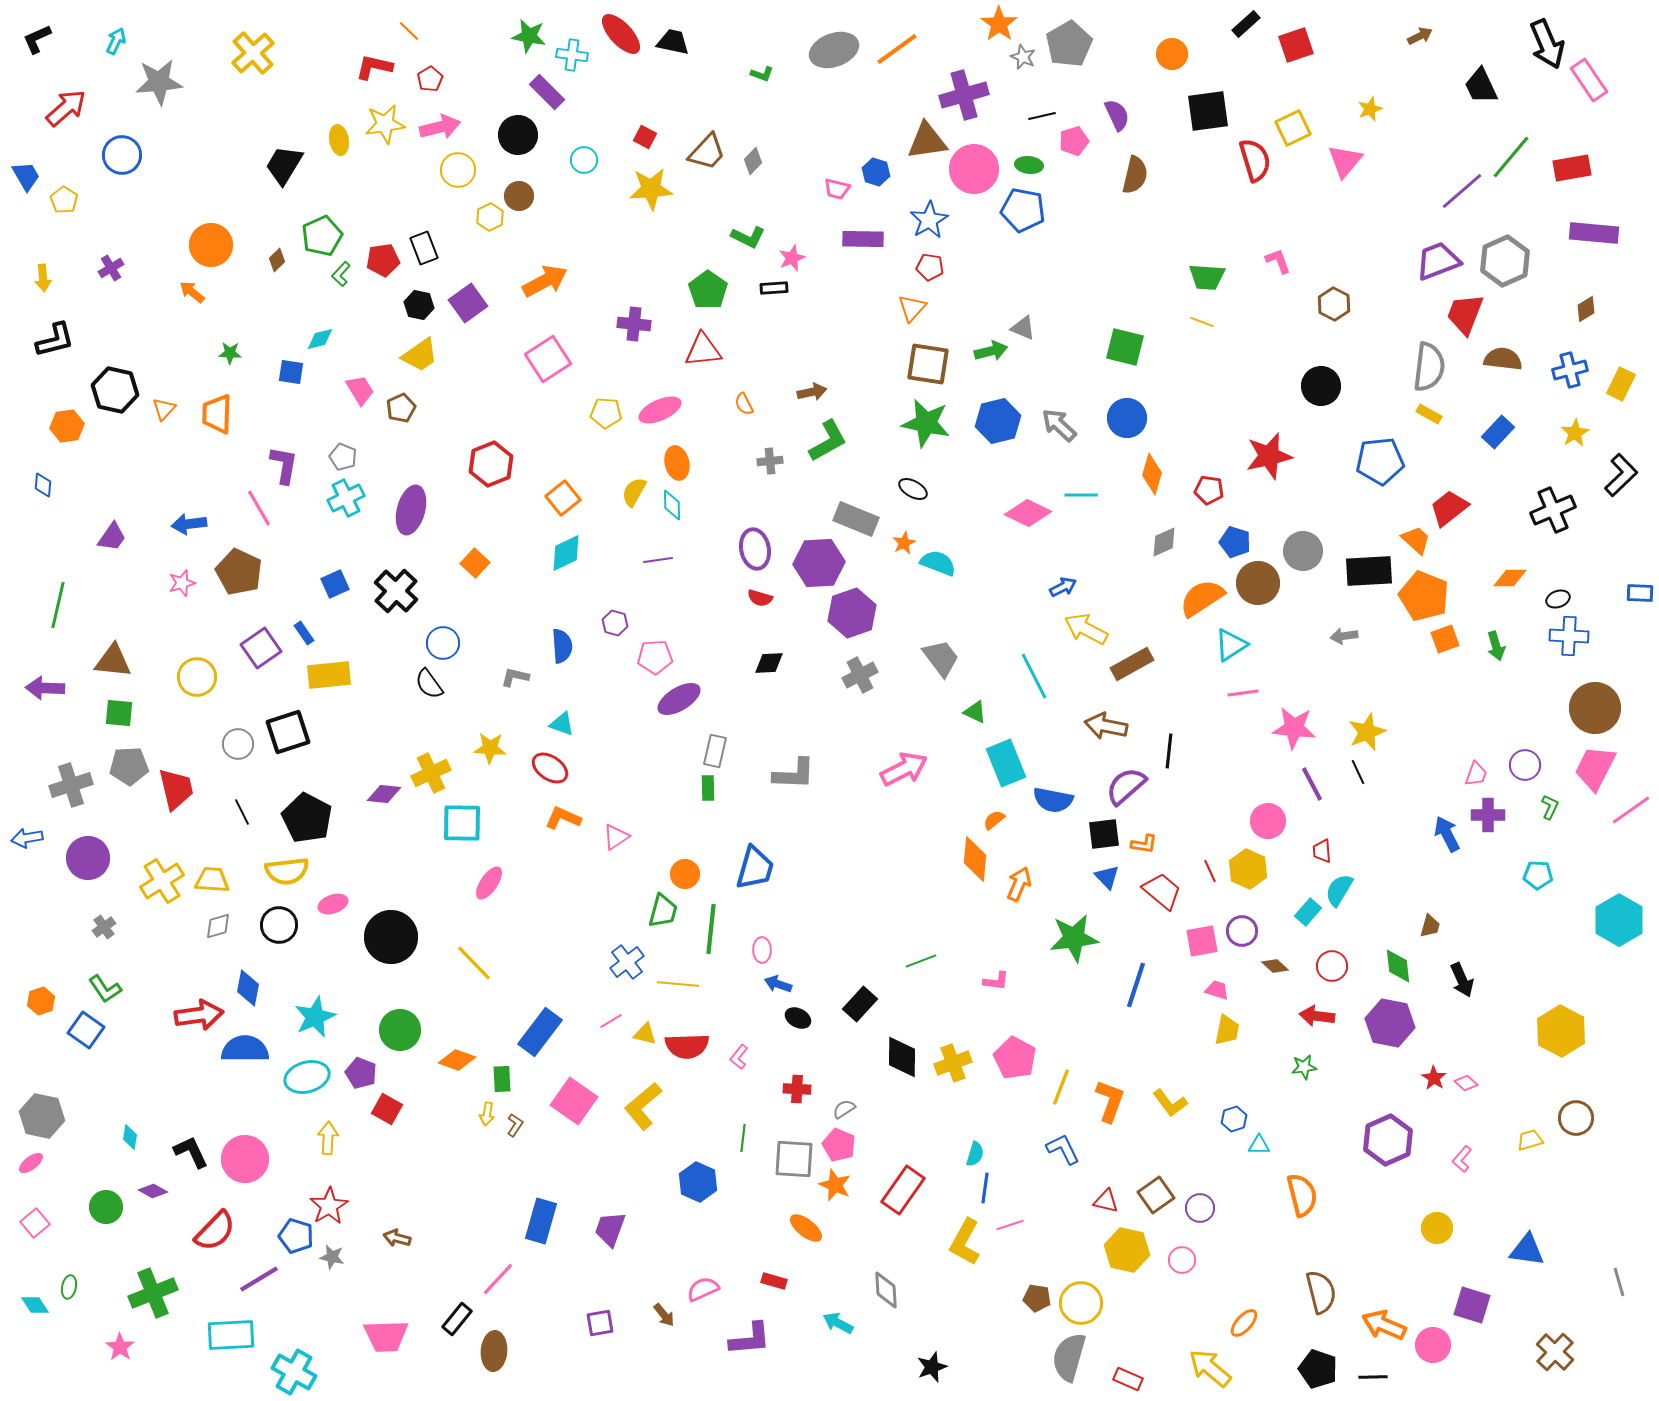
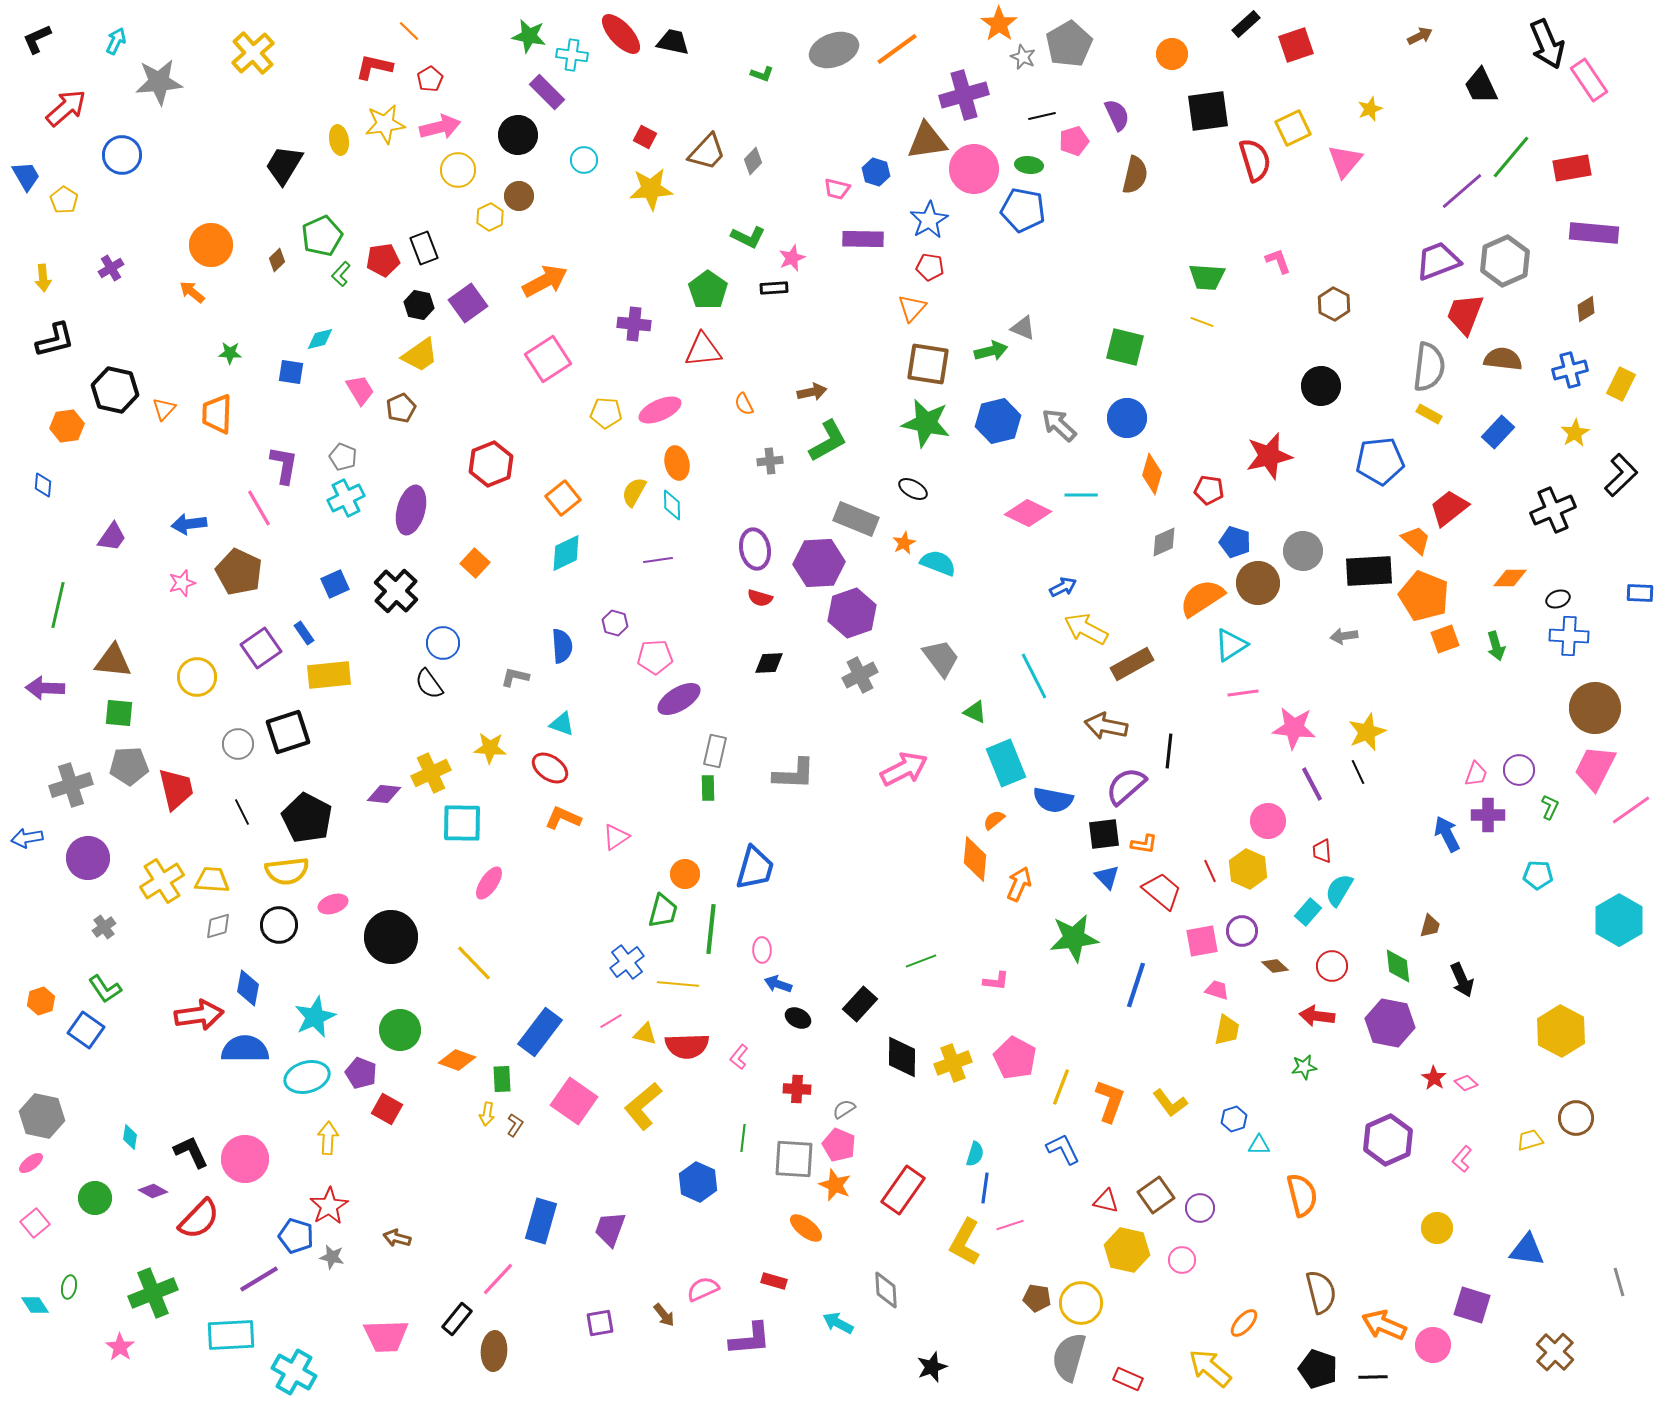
purple circle at (1525, 765): moved 6 px left, 5 px down
green circle at (106, 1207): moved 11 px left, 9 px up
red semicircle at (215, 1231): moved 16 px left, 12 px up
